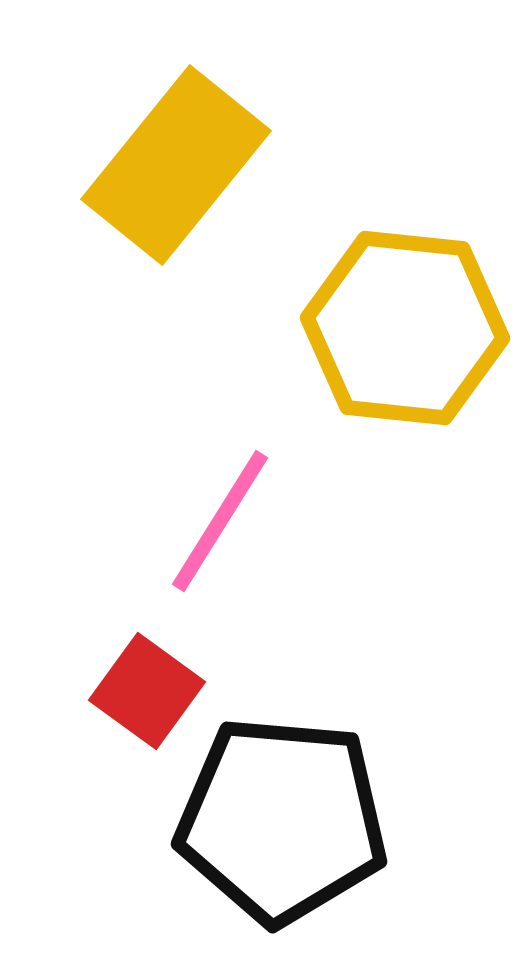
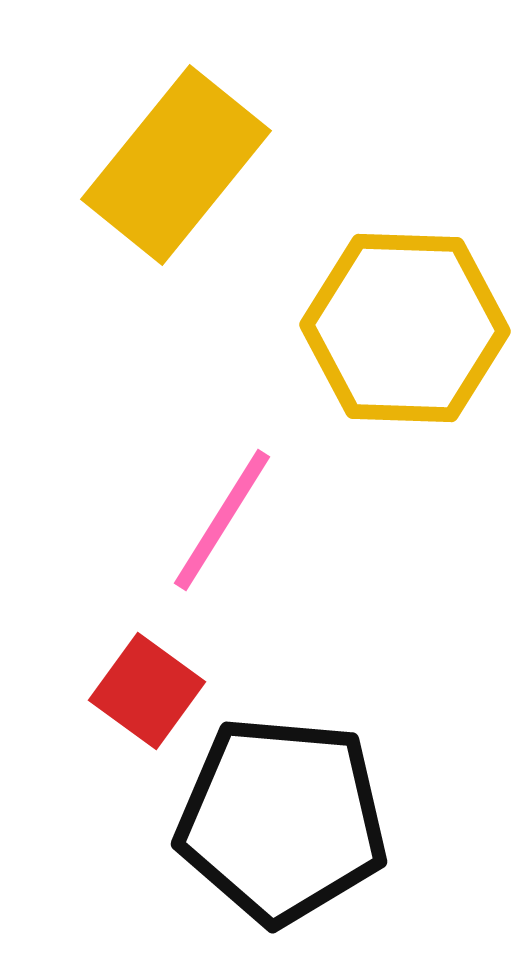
yellow hexagon: rotated 4 degrees counterclockwise
pink line: moved 2 px right, 1 px up
